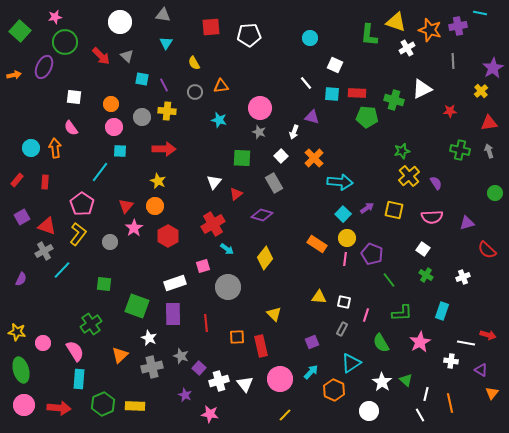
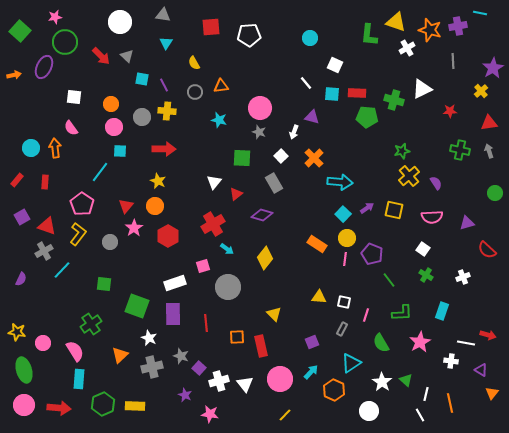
green ellipse at (21, 370): moved 3 px right
